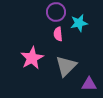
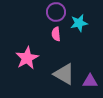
pink semicircle: moved 2 px left
pink star: moved 5 px left
gray triangle: moved 2 px left, 8 px down; rotated 45 degrees counterclockwise
purple triangle: moved 1 px right, 3 px up
